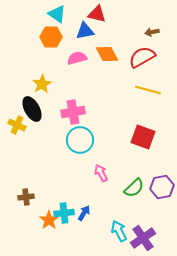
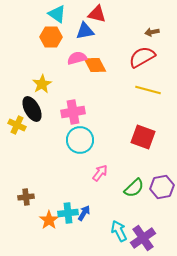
orange diamond: moved 12 px left, 11 px down
pink arrow: moved 1 px left; rotated 66 degrees clockwise
cyan cross: moved 4 px right
